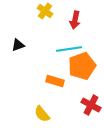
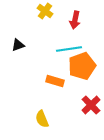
red cross: rotated 18 degrees clockwise
yellow semicircle: moved 5 px down; rotated 18 degrees clockwise
